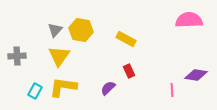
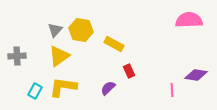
yellow rectangle: moved 12 px left, 5 px down
yellow triangle: rotated 20 degrees clockwise
